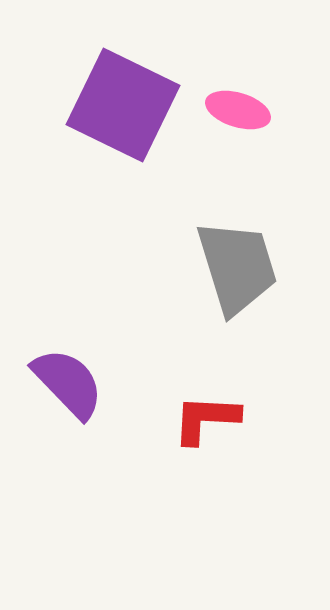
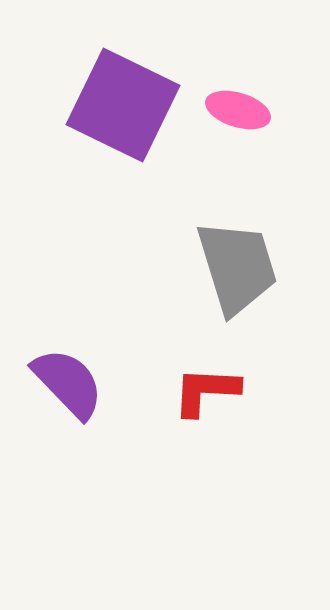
red L-shape: moved 28 px up
